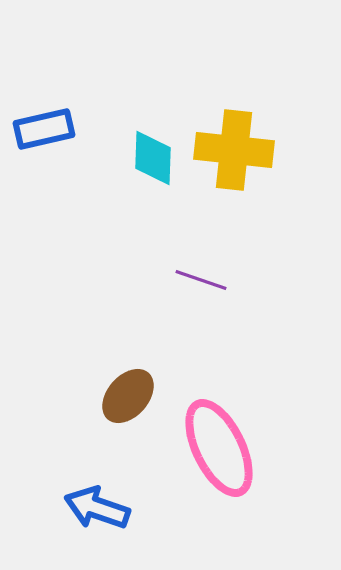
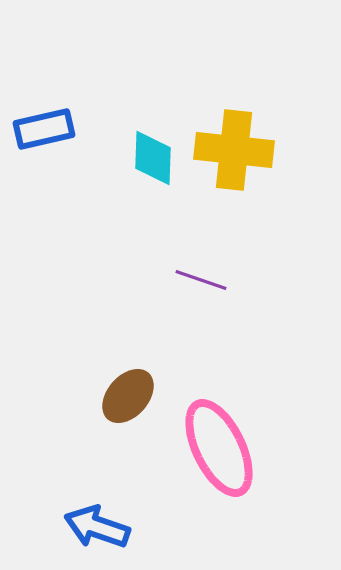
blue arrow: moved 19 px down
